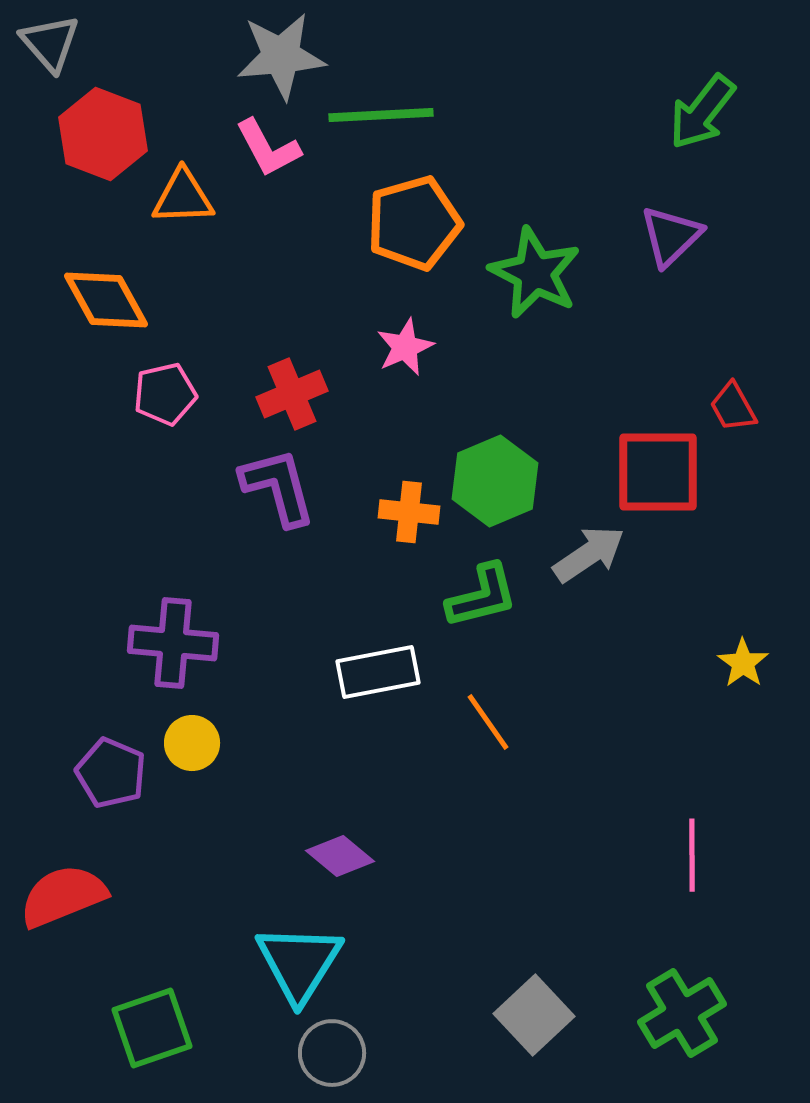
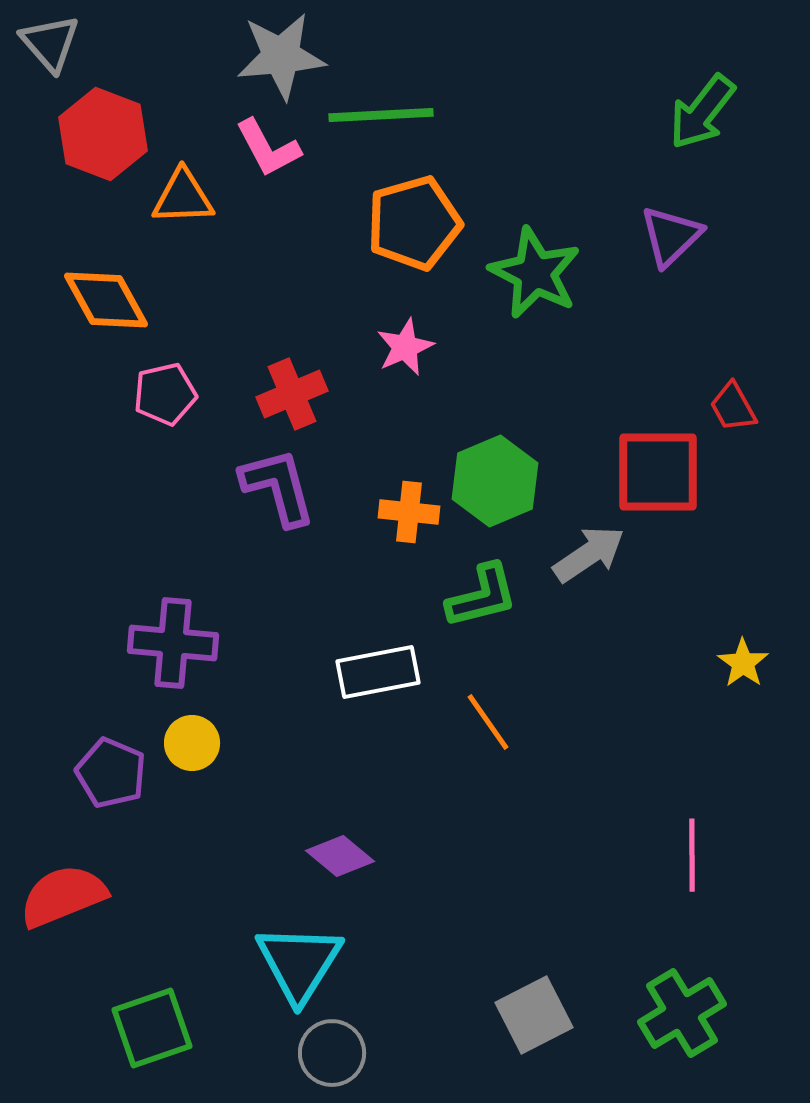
gray square: rotated 16 degrees clockwise
